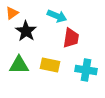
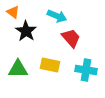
orange triangle: moved 1 px right, 1 px up; rotated 48 degrees counterclockwise
red trapezoid: rotated 50 degrees counterclockwise
green triangle: moved 1 px left, 4 px down
